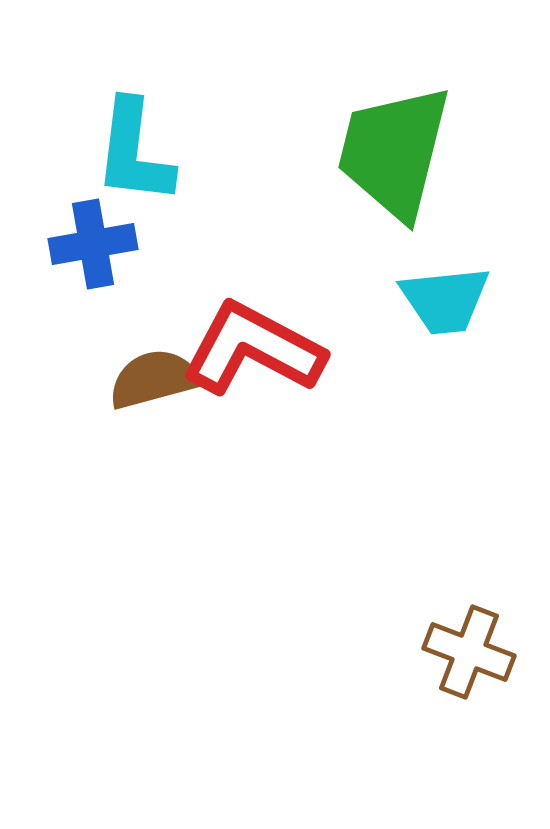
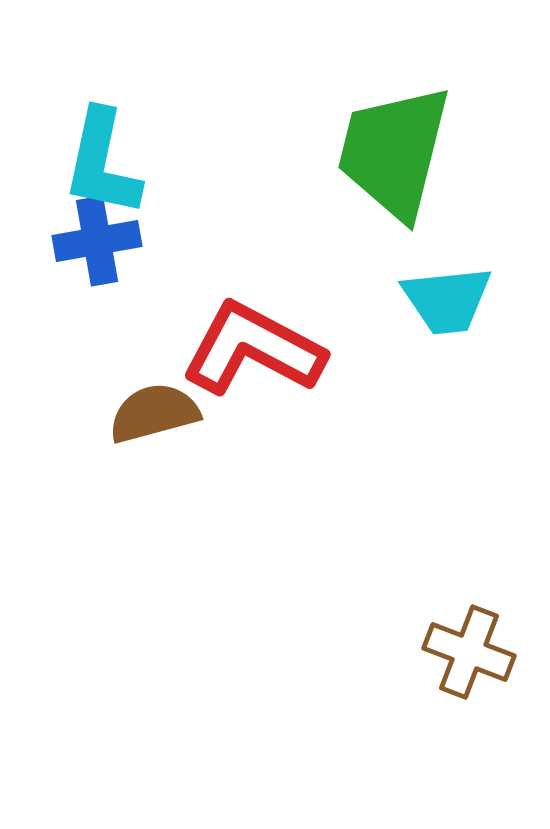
cyan L-shape: moved 32 px left, 11 px down; rotated 5 degrees clockwise
blue cross: moved 4 px right, 3 px up
cyan trapezoid: moved 2 px right
brown semicircle: moved 34 px down
